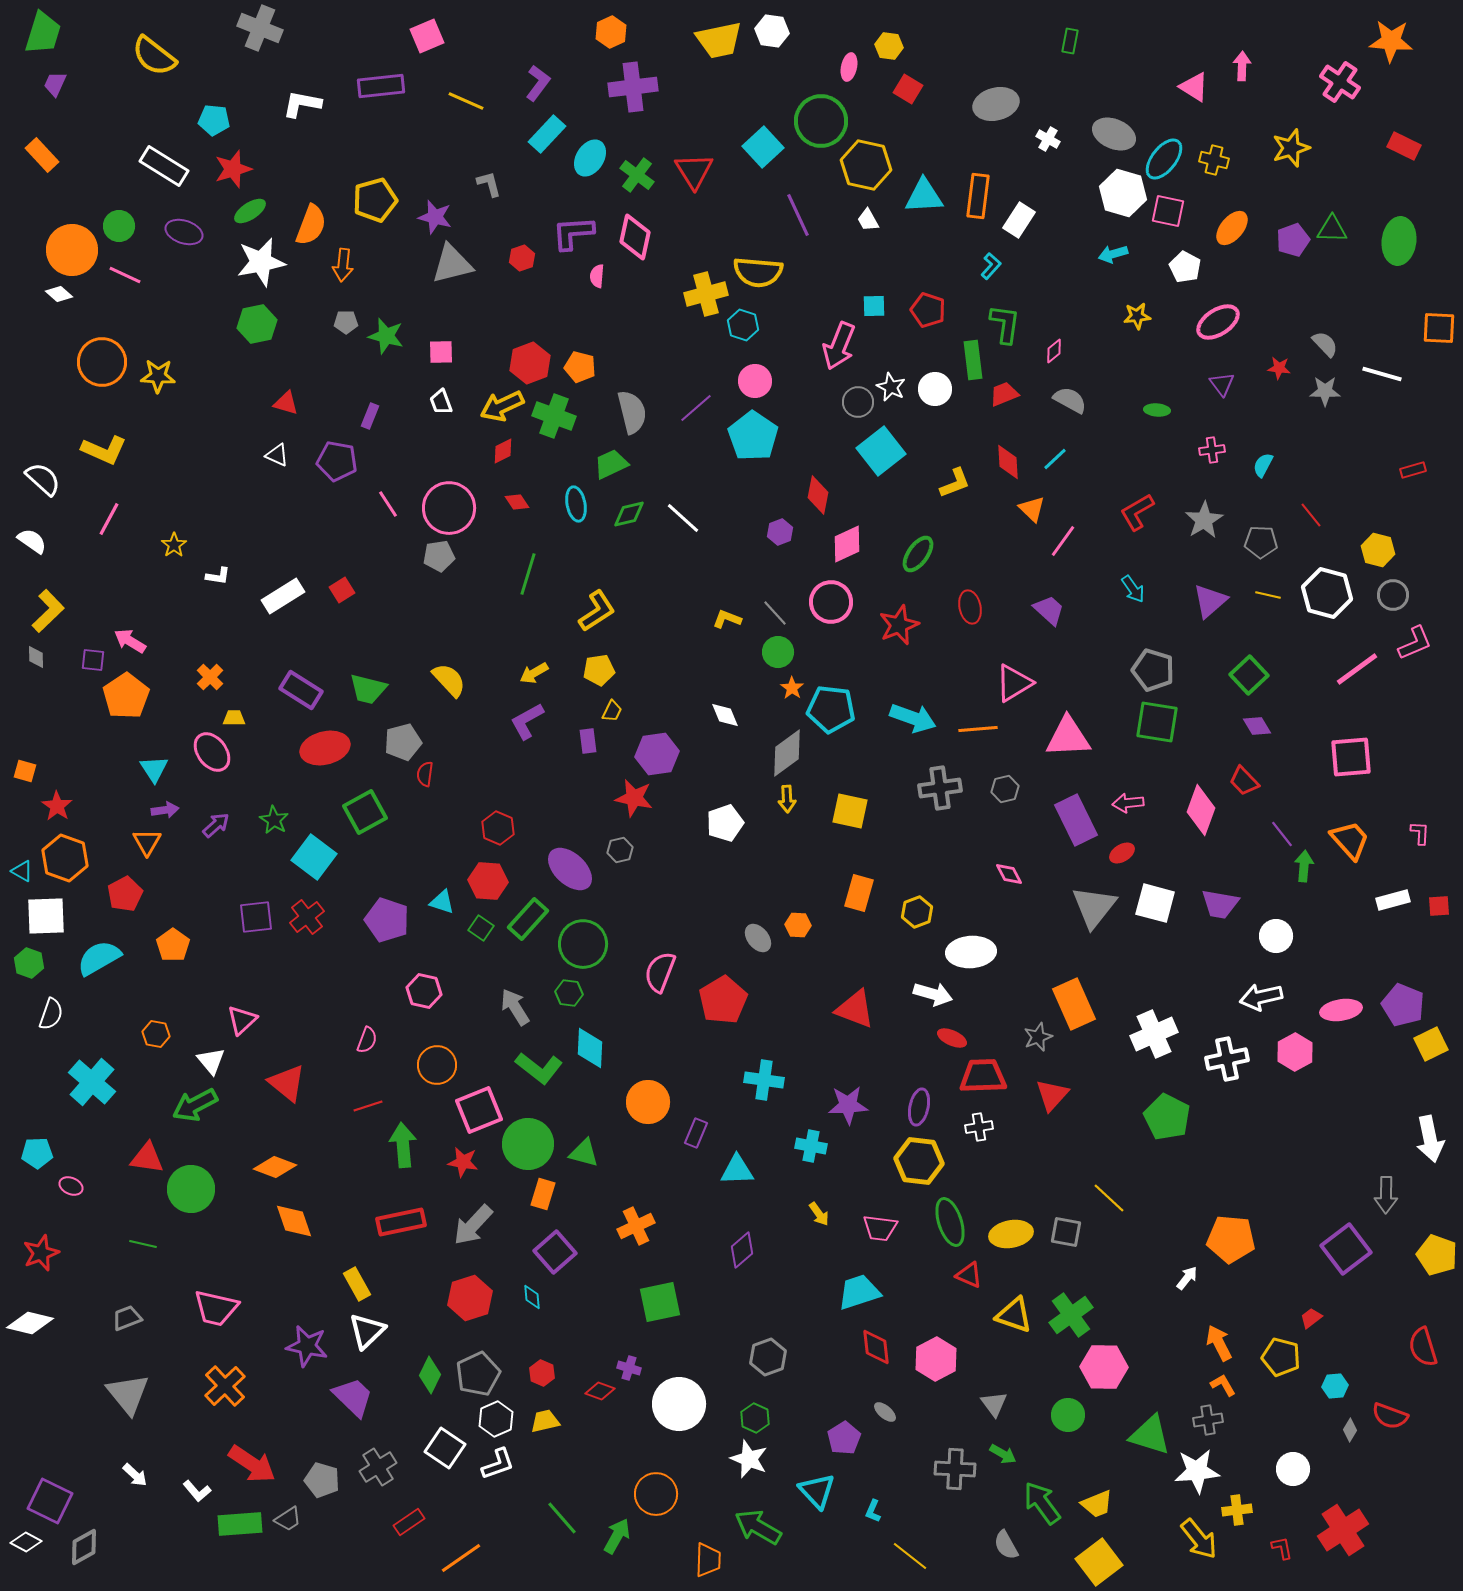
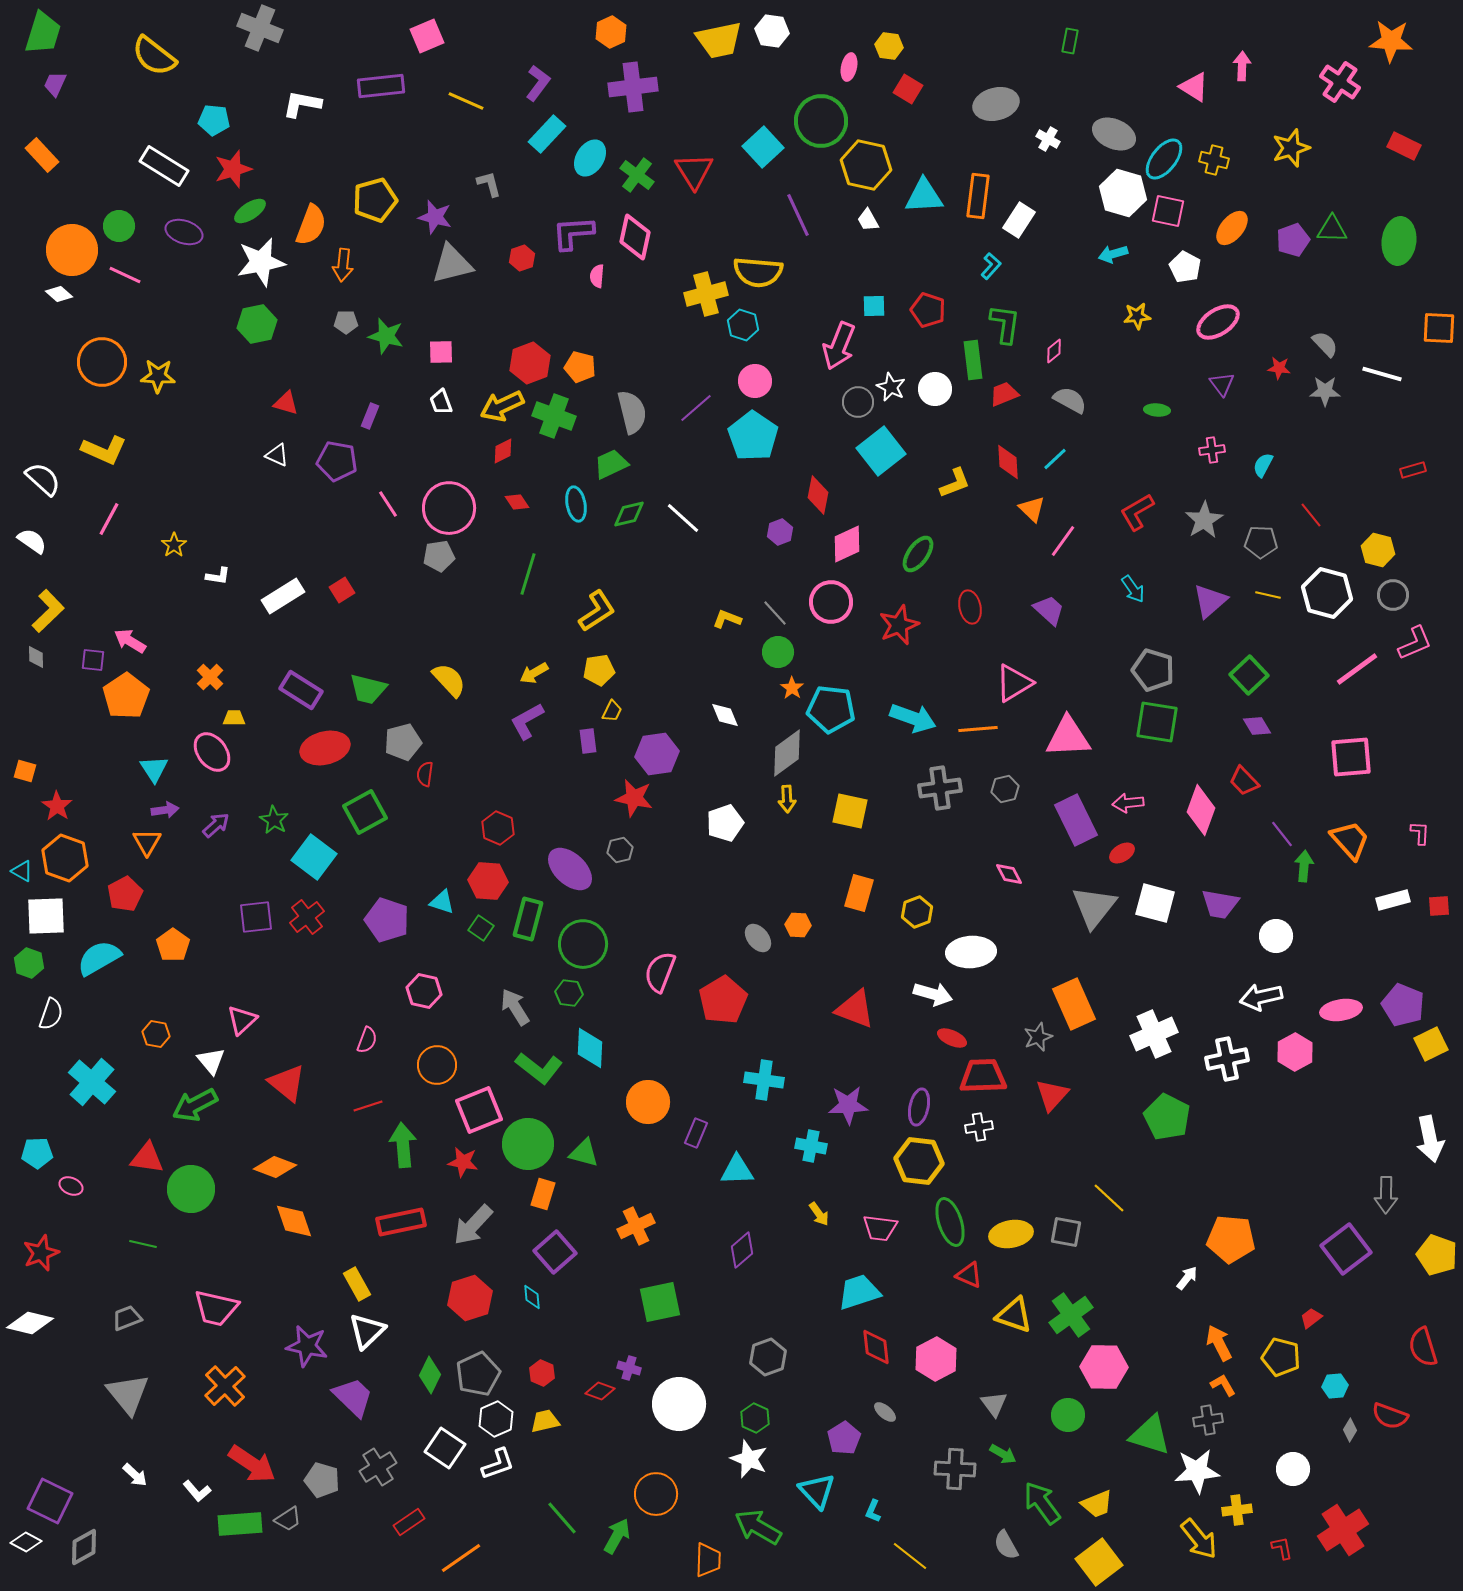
green rectangle at (528, 919): rotated 27 degrees counterclockwise
